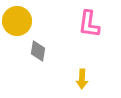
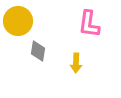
yellow circle: moved 1 px right
yellow arrow: moved 6 px left, 16 px up
